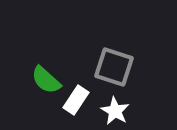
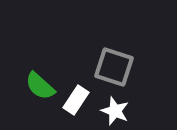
green semicircle: moved 6 px left, 6 px down
white star: rotated 8 degrees counterclockwise
